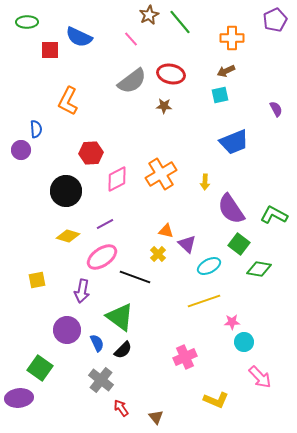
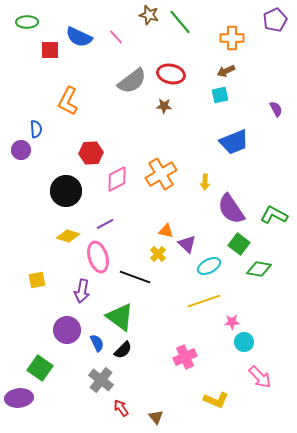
brown star at (149, 15): rotated 30 degrees counterclockwise
pink line at (131, 39): moved 15 px left, 2 px up
pink ellipse at (102, 257): moved 4 px left; rotated 72 degrees counterclockwise
